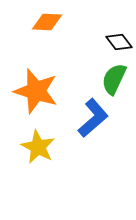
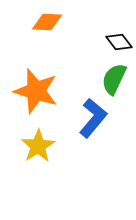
blue L-shape: rotated 9 degrees counterclockwise
yellow star: moved 1 px up; rotated 12 degrees clockwise
